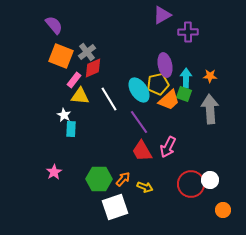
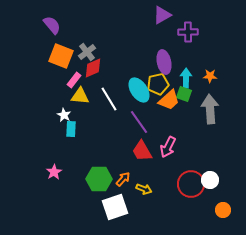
purple semicircle: moved 2 px left
purple ellipse: moved 1 px left, 3 px up
yellow arrow: moved 1 px left, 2 px down
